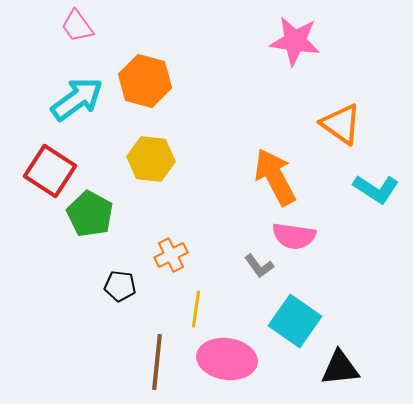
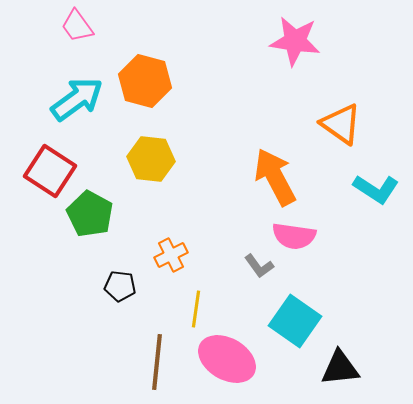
pink ellipse: rotated 22 degrees clockwise
